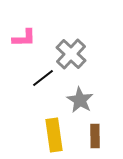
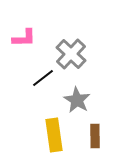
gray star: moved 3 px left
